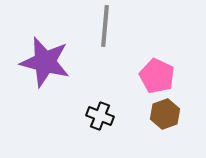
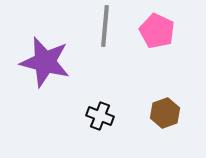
pink pentagon: moved 45 px up
brown hexagon: moved 1 px up
